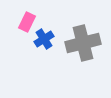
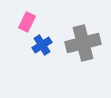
blue cross: moved 2 px left, 6 px down
